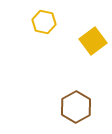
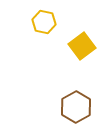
yellow square: moved 11 px left, 5 px down
